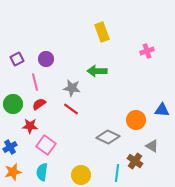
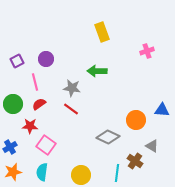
purple square: moved 2 px down
